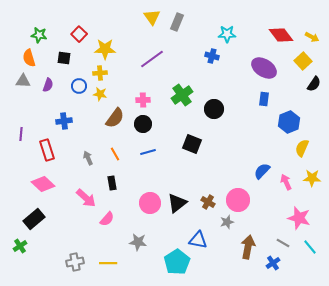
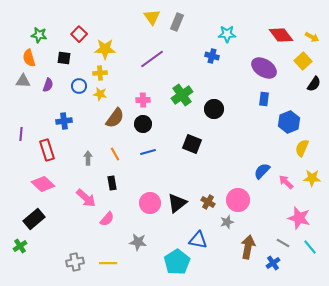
gray arrow at (88, 158): rotated 24 degrees clockwise
pink arrow at (286, 182): rotated 21 degrees counterclockwise
